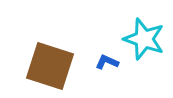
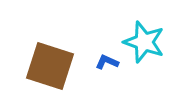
cyan star: moved 3 px down
